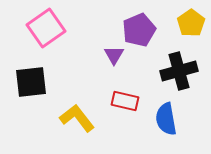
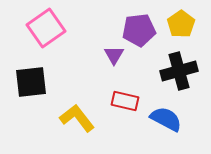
yellow pentagon: moved 10 px left, 1 px down
purple pentagon: rotated 16 degrees clockwise
blue semicircle: rotated 128 degrees clockwise
